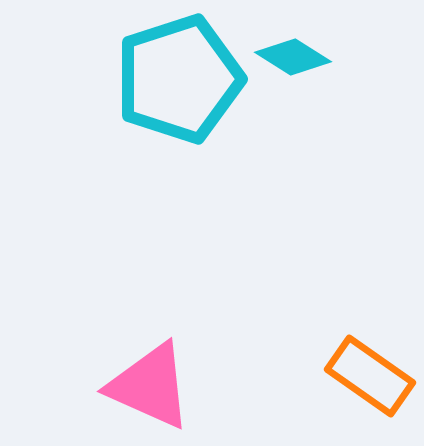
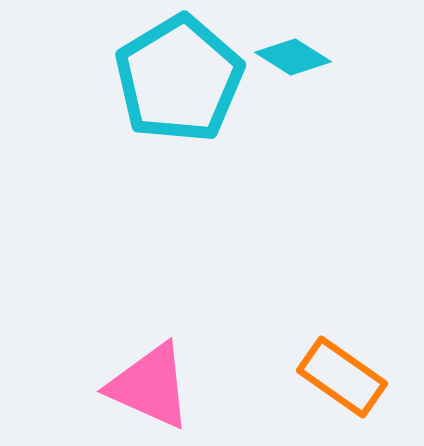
cyan pentagon: rotated 13 degrees counterclockwise
orange rectangle: moved 28 px left, 1 px down
